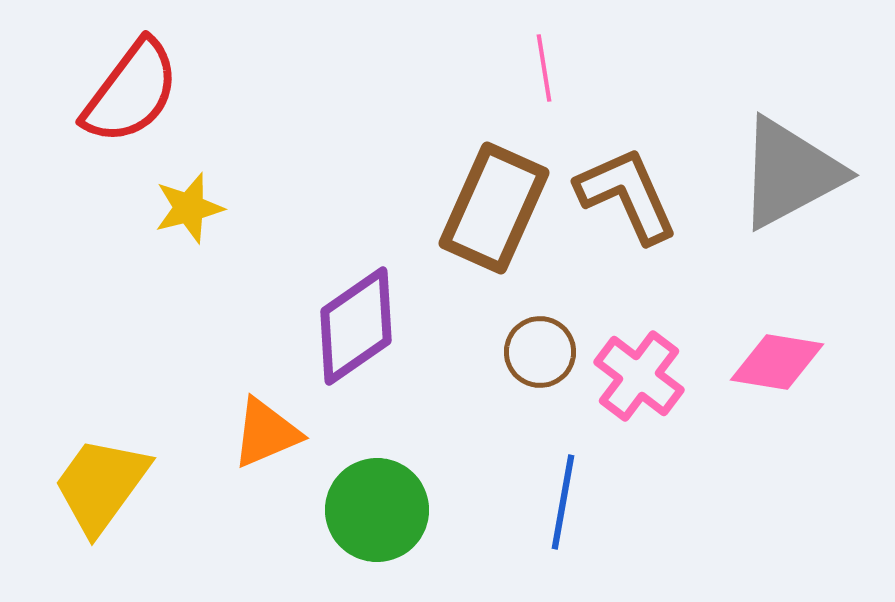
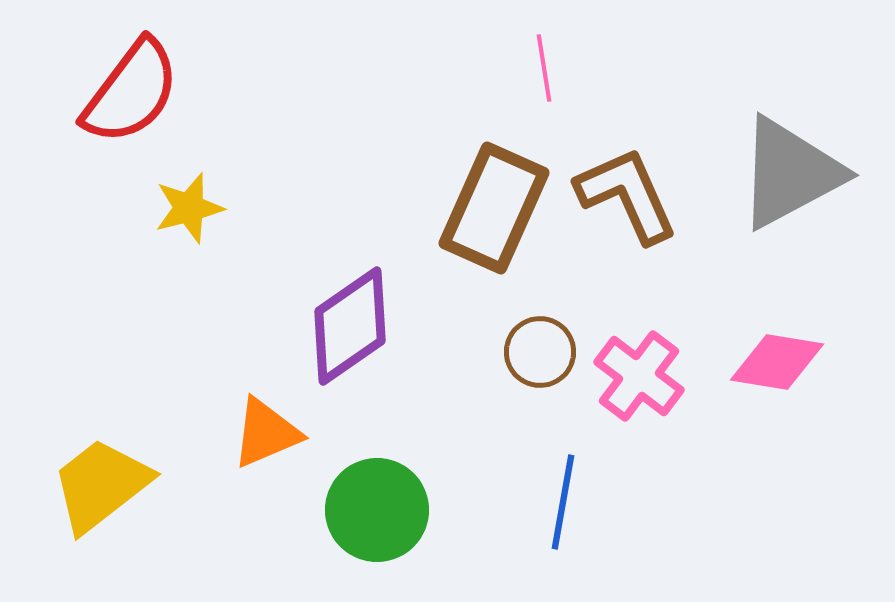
purple diamond: moved 6 px left
yellow trapezoid: rotated 16 degrees clockwise
